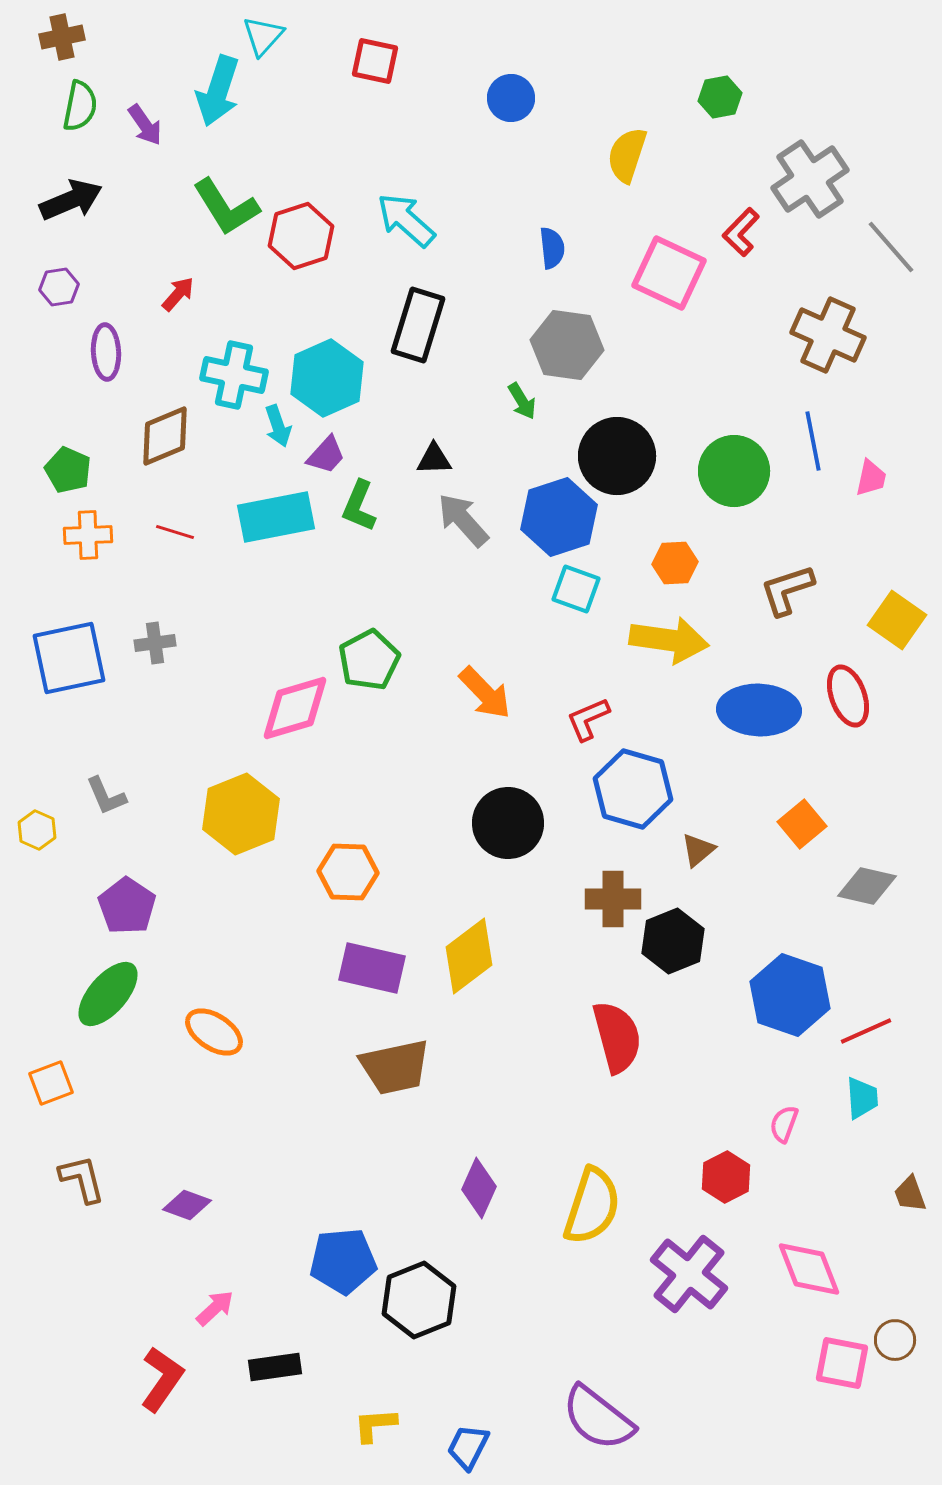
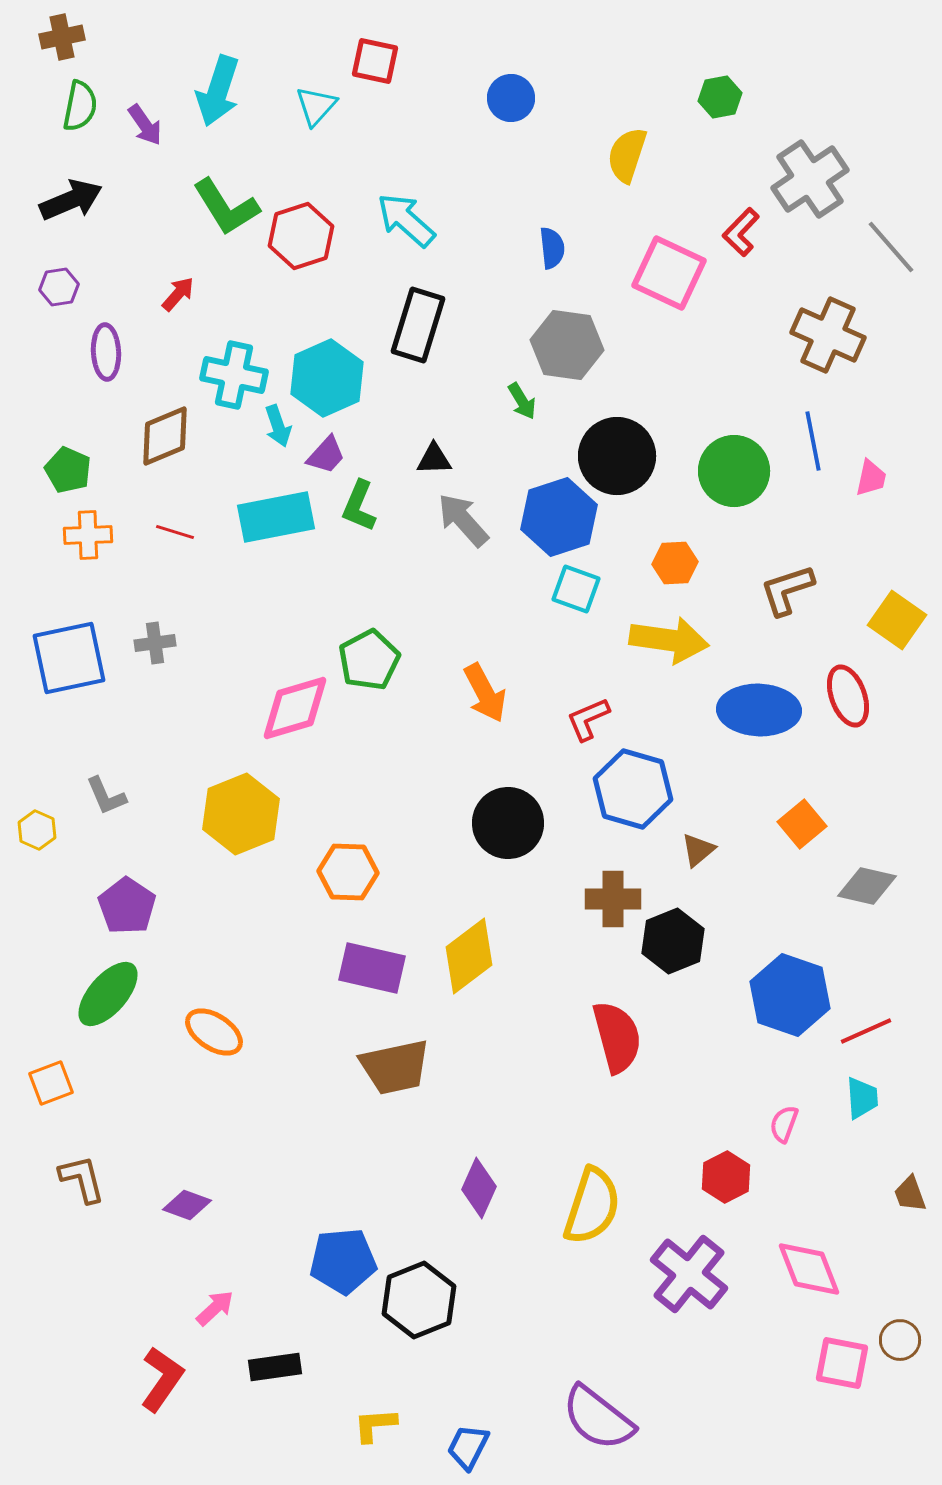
cyan triangle at (263, 36): moved 53 px right, 70 px down
orange arrow at (485, 693): rotated 16 degrees clockwise
brown circle at (895, 1340): moved 5 px right
